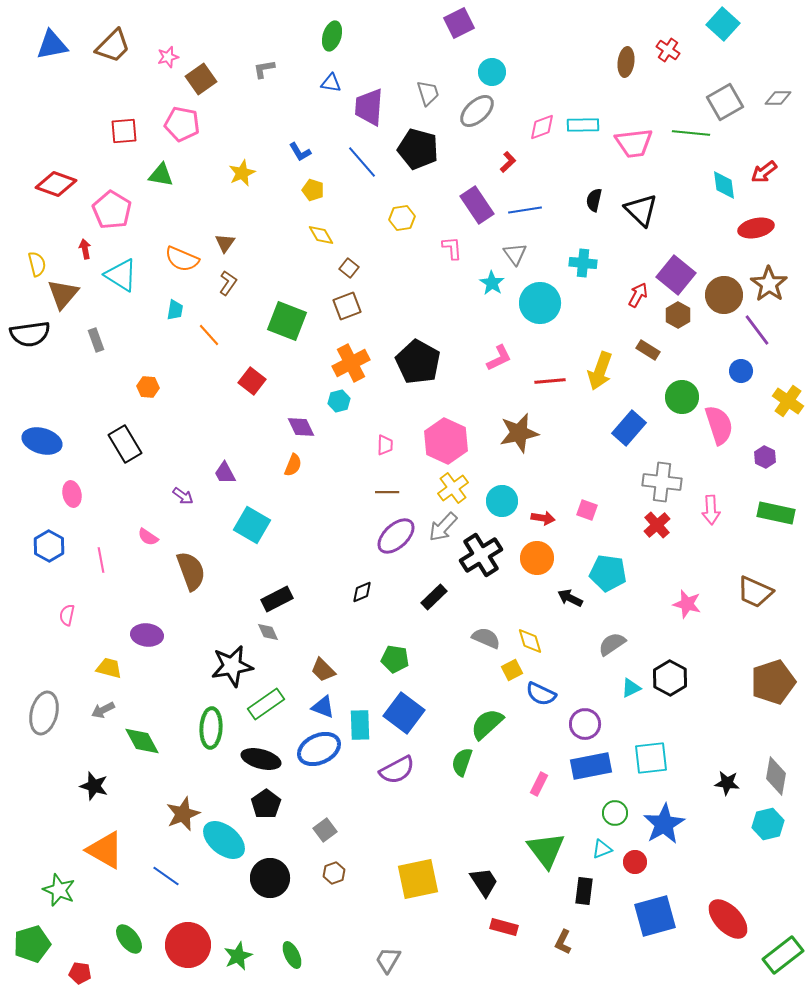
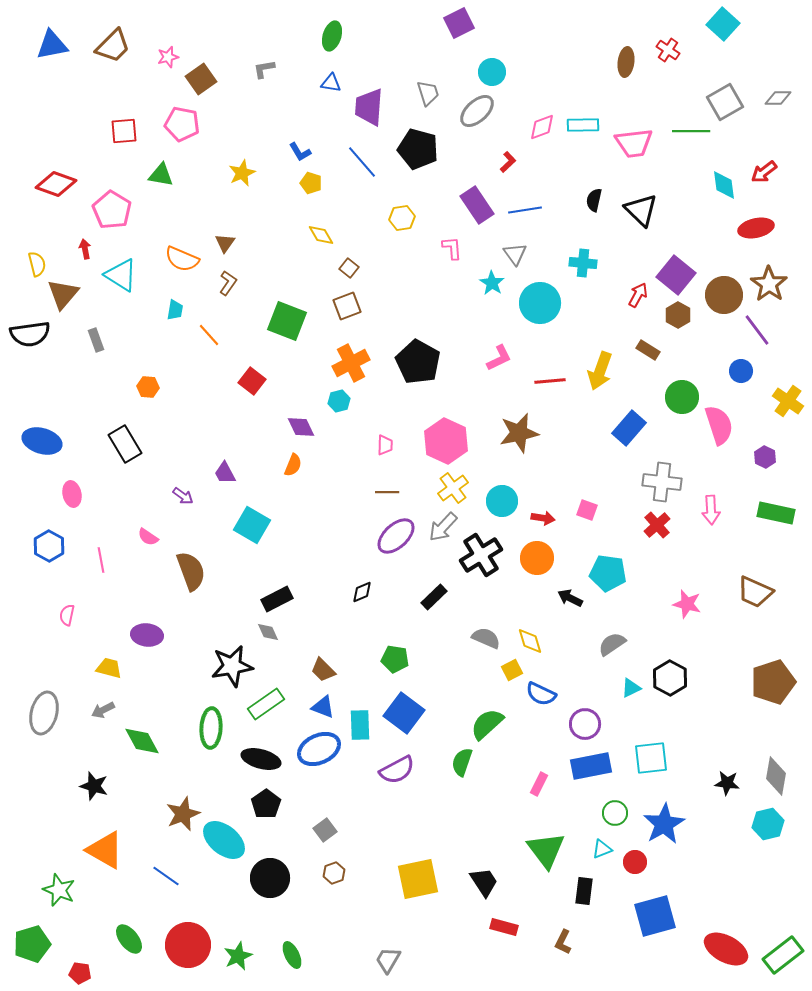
green line at (691, 133): moved 2 px up; rotated 6 degrees counterclockwise
yellow pentagon at (313, 190): moved 2 px left, 7 px up
red ellipse at (728, 919): moved 2 px left, 30 px down; rotated 18 degrees counterclockwise
